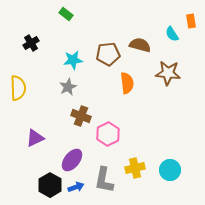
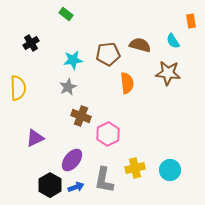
cyan semicircle: moved 1 px right, 7 px down
